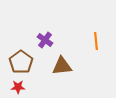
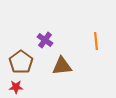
red star: moved 2 px left
